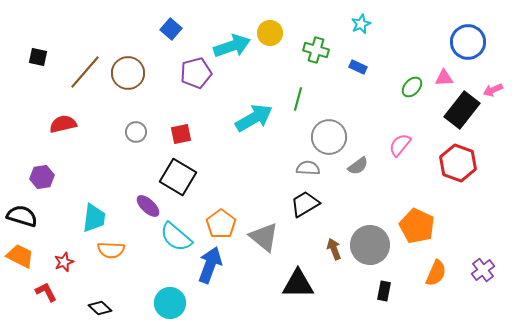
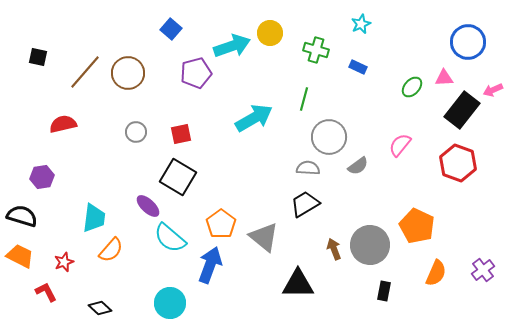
green line at (298, 99): moved 6 px right
cyan semicircle at (176, 237): moved 6 px left, 1 px down
orange semicircle at (111, 250): rotated 52 degrees counterclockwise
